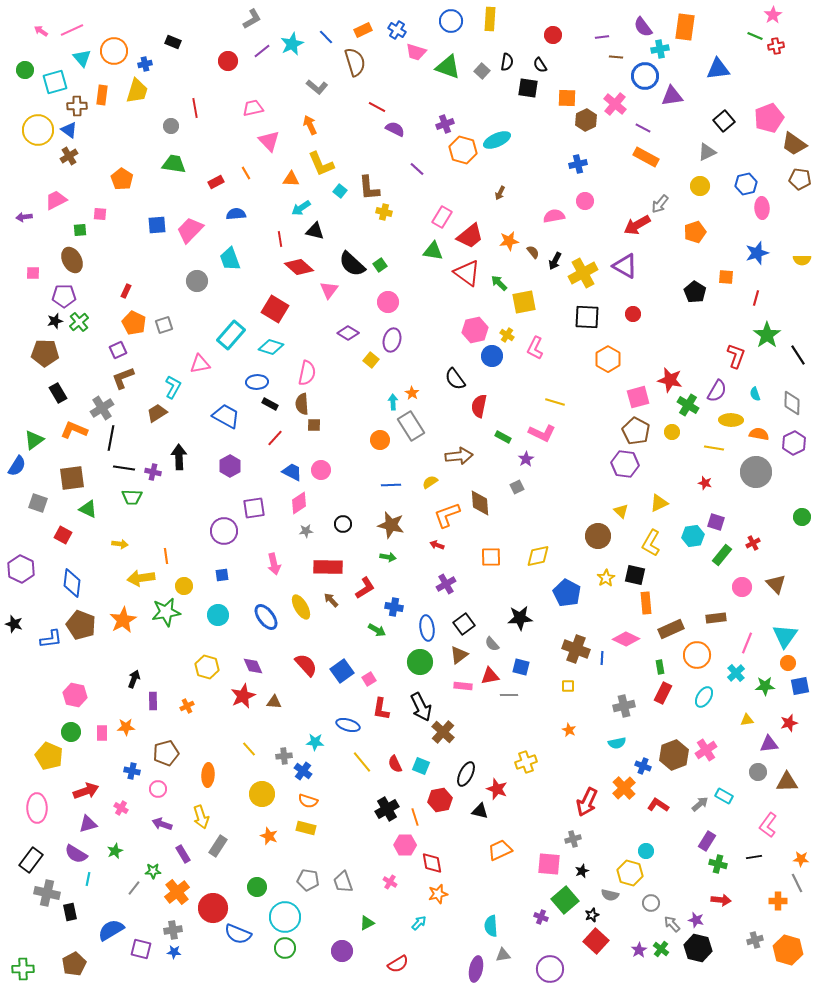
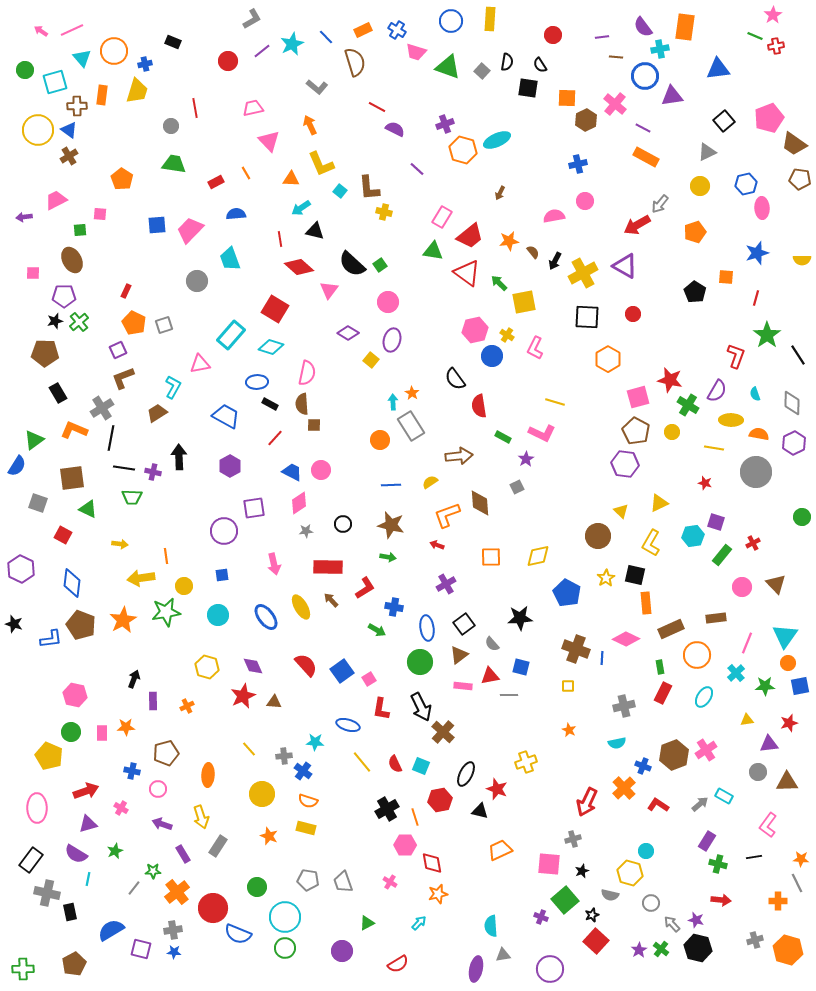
red semicircle at (479, 406): rotated 20 degrees counterclockwise
